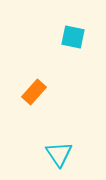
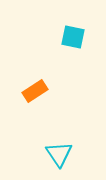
orange rectangle: moved 1 px right, 1 px up; rotated 15 degrees clockwise
